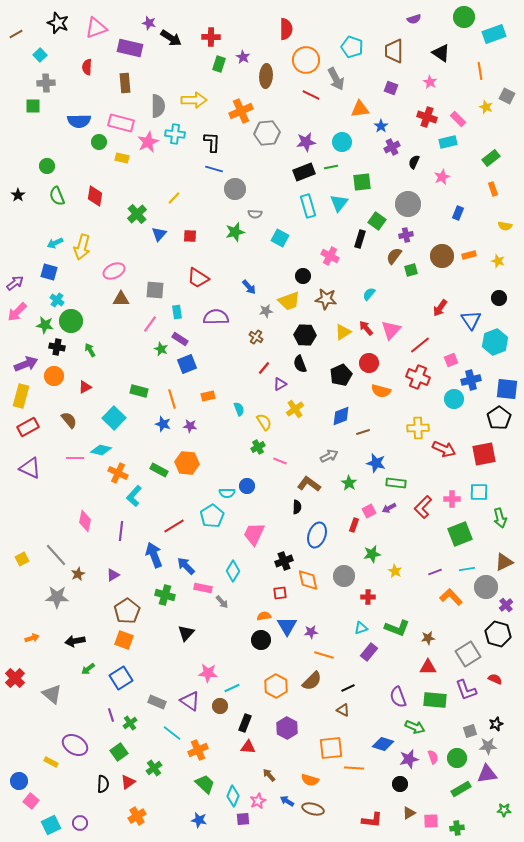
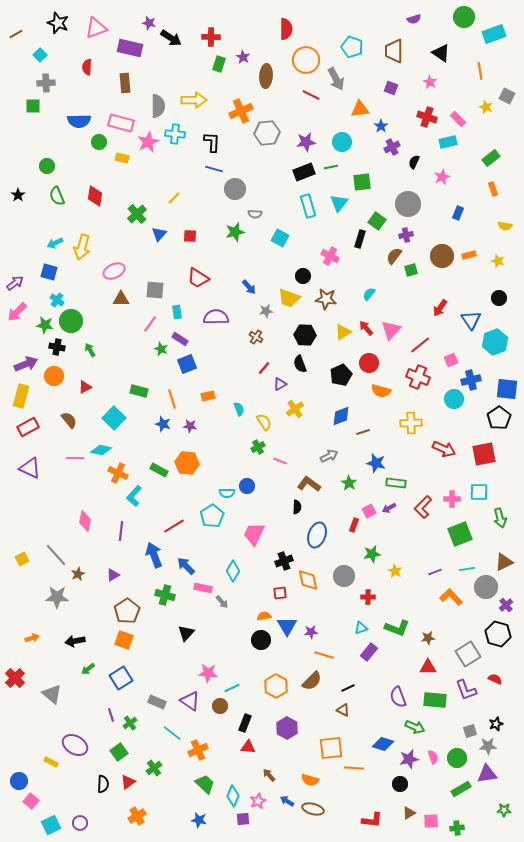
yellow trapezoid at (289, 301): moved 3 px up; rotated 40 degrees clockwise
yellow cross at (418, 428): moved 7 px left, 5 px up
